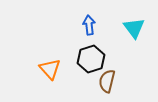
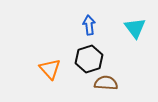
cyan triangle: moved 1 px right
black hexagon: moved 2 px left
brown semicircle: moved 1 px left, 2 px down; rotated 80 degrees clockwise
